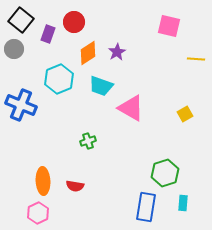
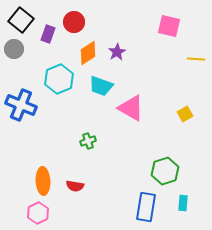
green hexagon: moved 2 px up
